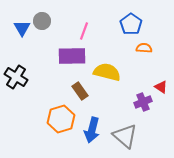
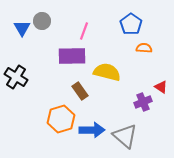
blue arrow: rotated 105 degrees counterclockwise
